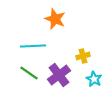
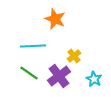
yellow cross: moved 9 px left; rotated 24 degrees counterclockwise
purple cross: moved 1 px down
